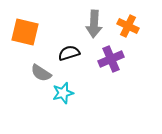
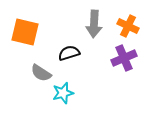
purple cross: moved 13 px right, 1 px up
